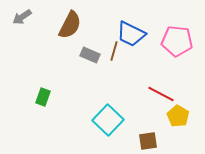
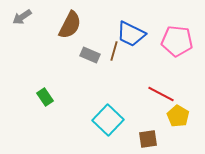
green rectangle: moved 2 px right; rotated 54 degrees counterclockwise
brown square: moved 2 px up
